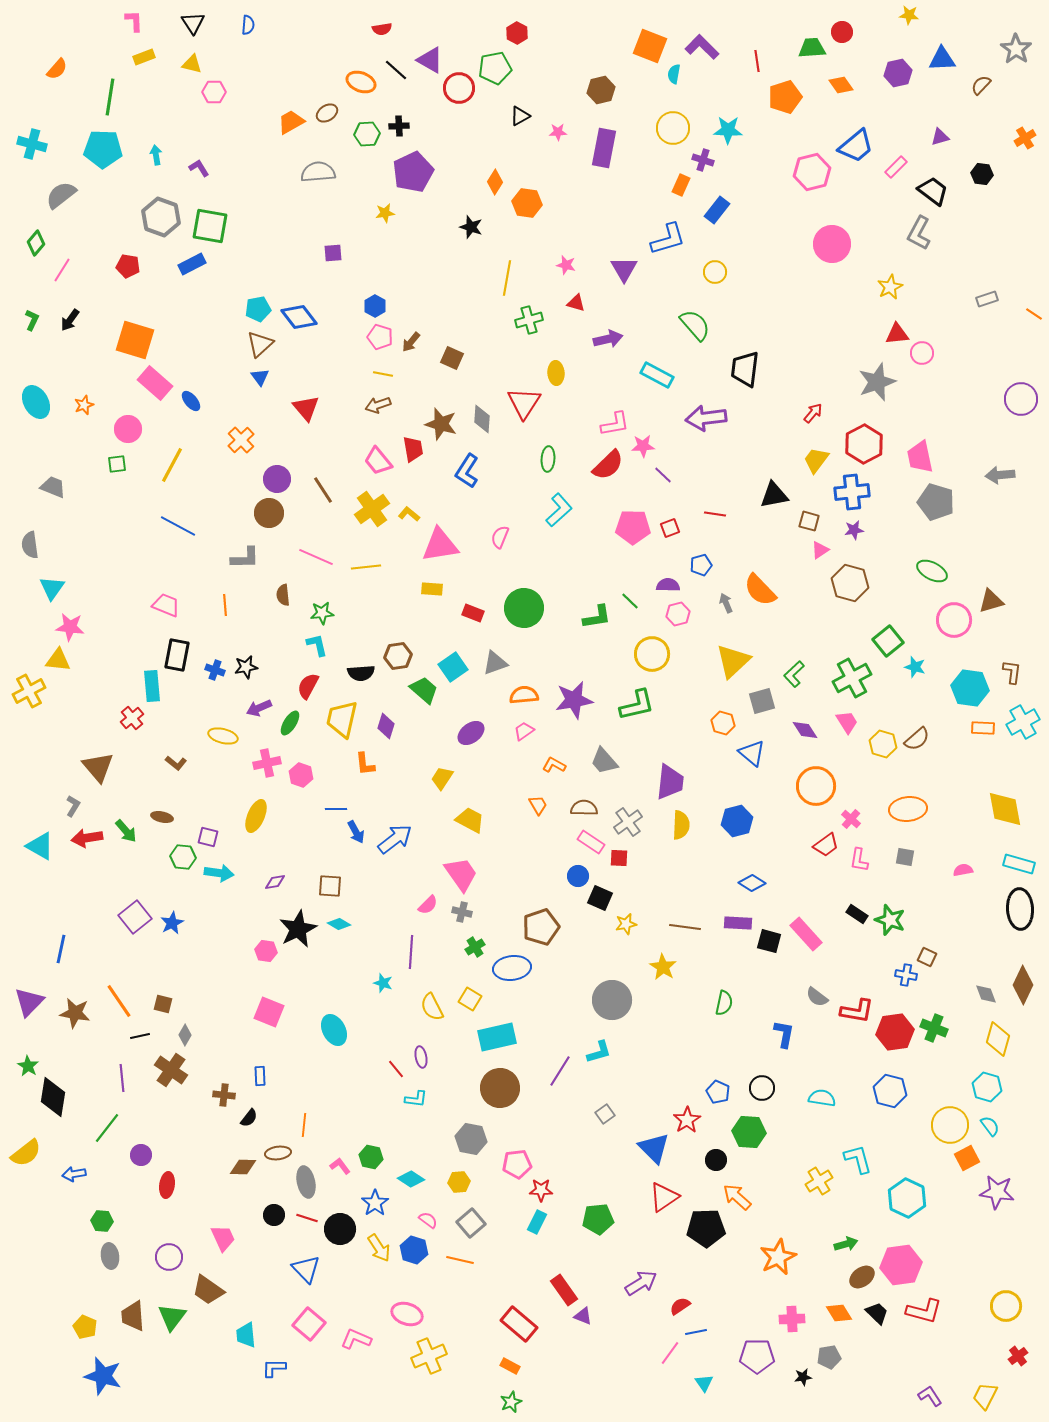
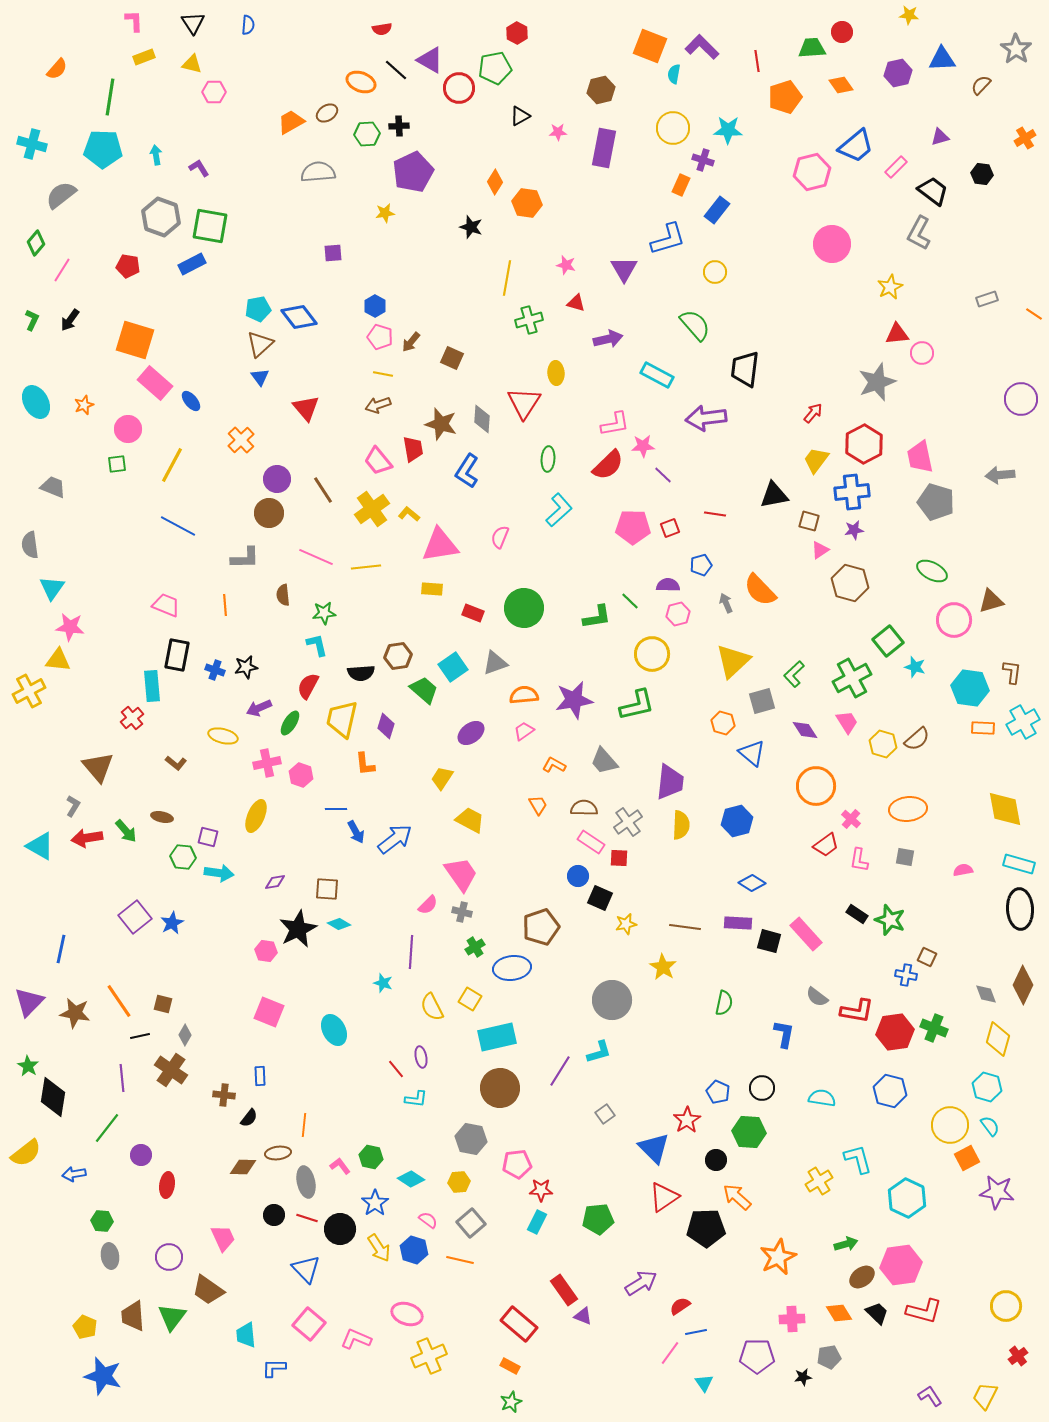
green star at (322, 613): moved 2 px right
brown square at (330, 886): moved 3 px left, 3 px down
